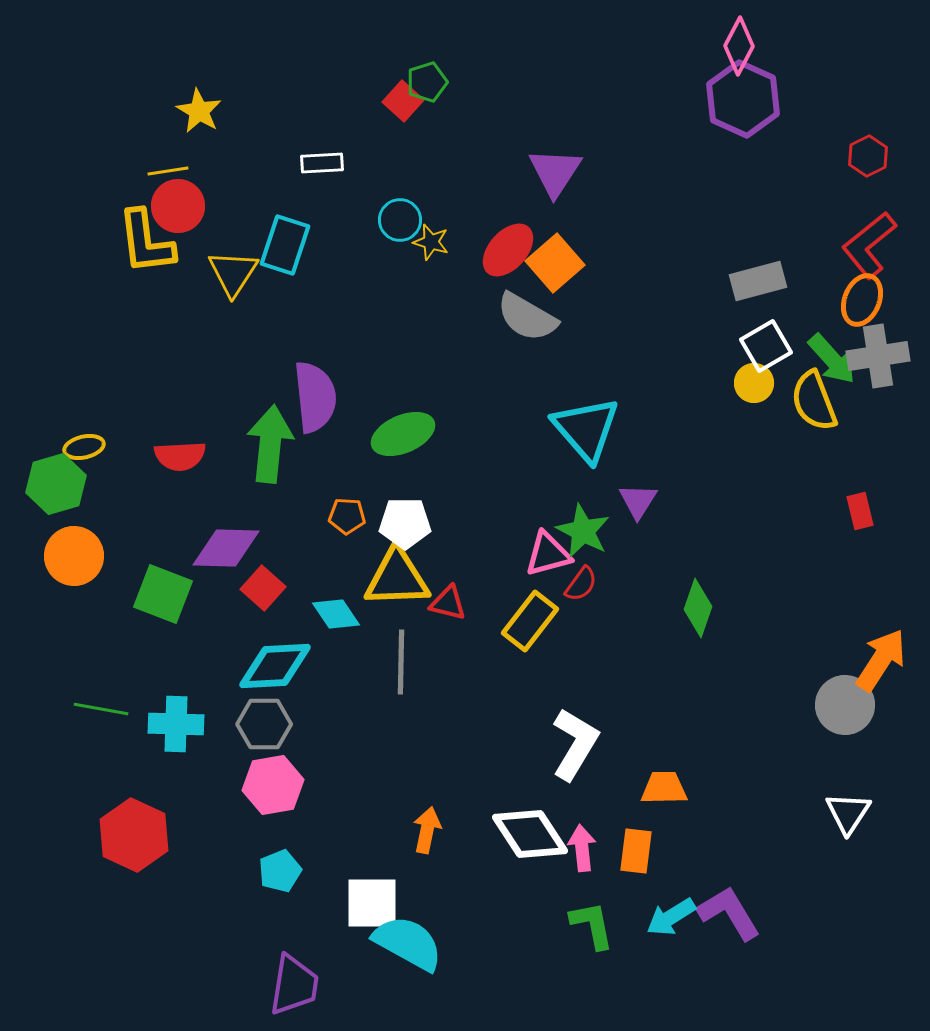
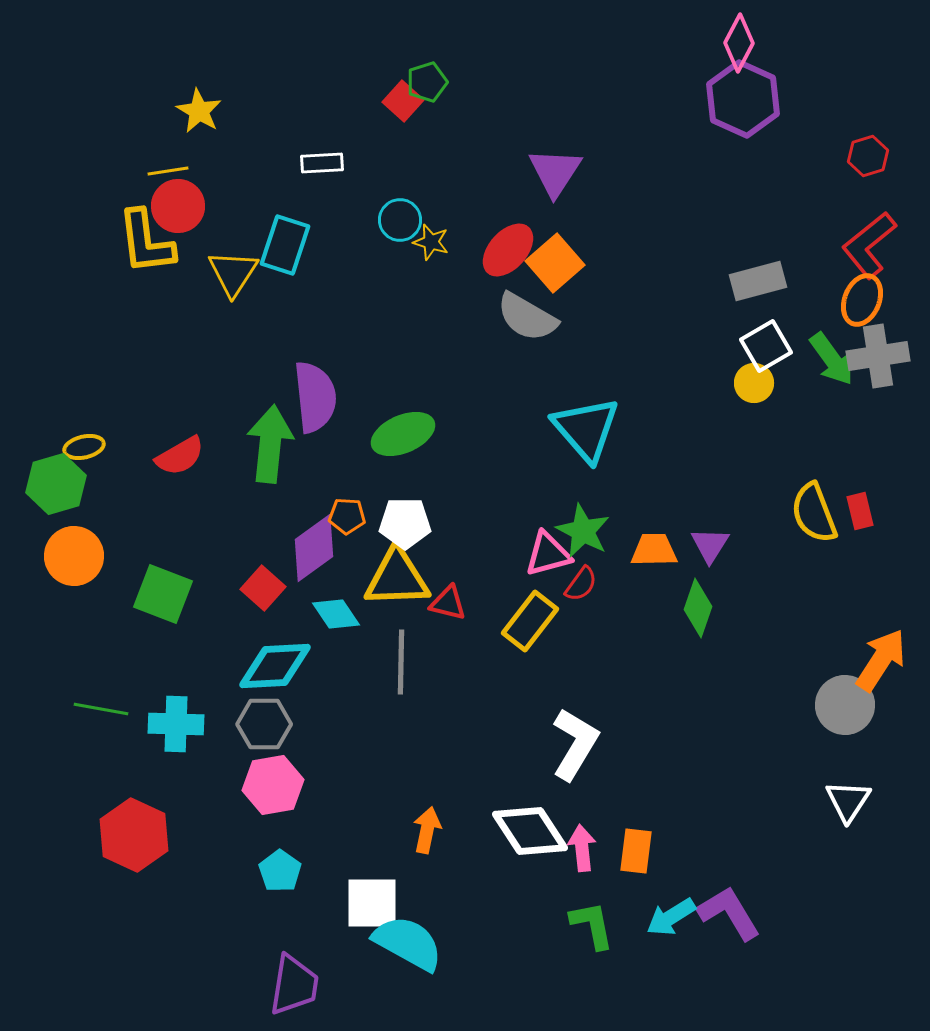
pink diamond at (739, 46): moved 3 px up
red hexagon at (868, 156): rotated 9 degrees clockwise
green arrow at (832, 359): rotated 6 degrees clockwise
yellow semicircle at (814, 401): moved 112 px down
red semicircle at (180, 456): rotated 27 degrees counterclockwise
purple triangle at (638, 501): moved 72 px right, 44 px down
purple diamond at (226, 548): moved 88 px right; rotated 38 degrees counterclockwise
orange trapezoid at (664, 788): moved 10 px left, 238 px up
white triangle at (848, 813): moved 12 px up
white diamond at (530, 834): moved 3 px up
cyan pentagon at (280, 871): rotated 15 degrees counterclockwise
